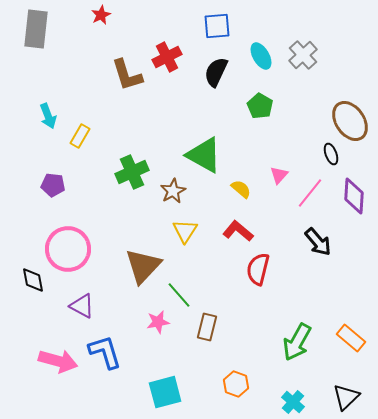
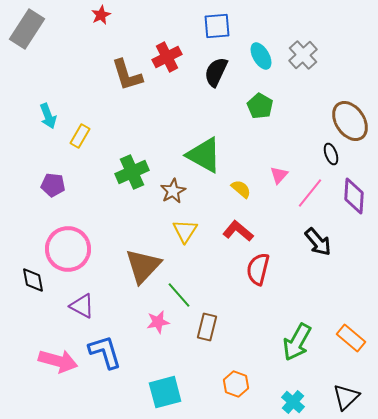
gray rectangle: moved 9 px left; rotated 27 degrees clockwise
